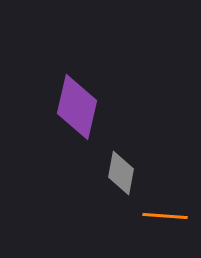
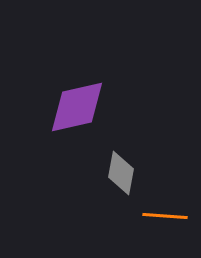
purple diamond: rotated 64 degrees clockwise
